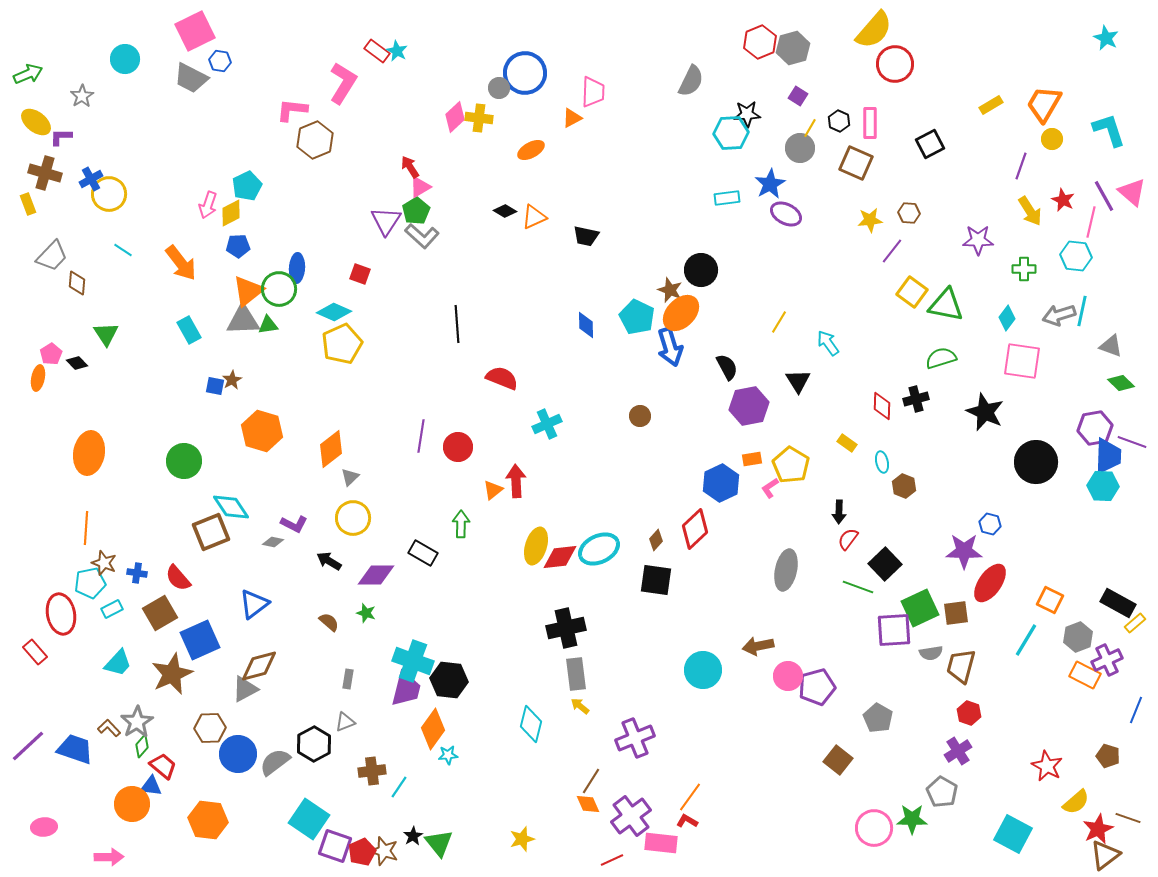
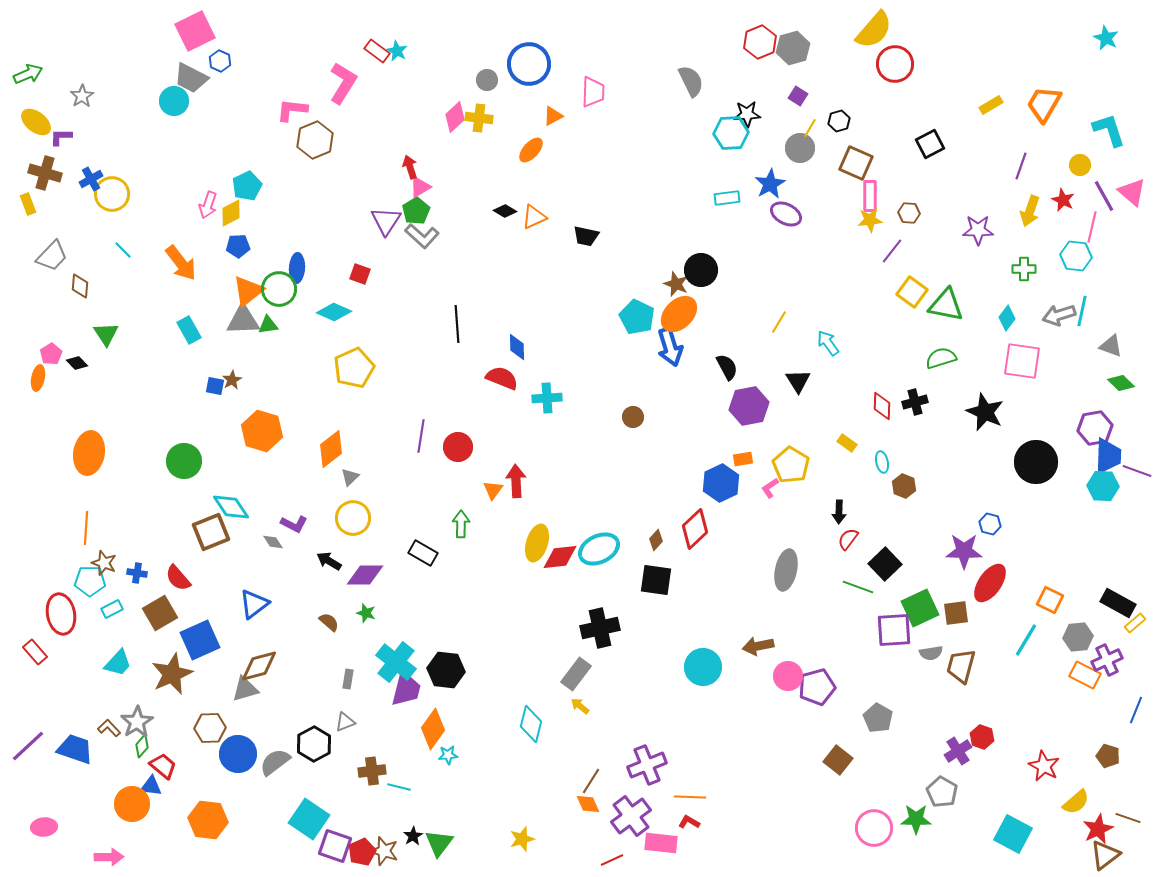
cyan circle at (125, 59): moved 49 px right, 42 px down
blue hexagon at (220, 61): rotated 15 degrees clockwise
blue circle at (525, 73): moved 4 px right, 9 px up
gray semicircle at (691, 81): rotated 52 degrees counterclockwise
gray circle at (499, 88): moved 12 px left, 8 px up
orange triangle at (572, 118): moved 19 px left, 2 px up
black hexagon at (839, 121): rotated 20 degrees clockwise
pink rectangle at (870, 123): moved 73 px down
yellow circle at (1052, 139): moved 28 px right, 26 px down
orange ellipse at (531, 150): rotated 20 degrees counterclockwise
red arrow at (410, 167): rotated 15 degrees clockwise
yellow circle at (109, 194): moved 3 px right
yellow arrow at (1030, 211): rotated 52 degrees clockwise
pink line at (1091, 222): moved 1 px right, 5 px down
purple star at (978, 240): moved 10 px up
cyan line at (123, 250): rotated 12 degrees clockwise
brown diamond at (77, 283): moved 3 px right, 3 px down
brown star at (670, 290): moved 6 px right, 6 px up
orange ellipse at (681, 313): moved 2 px left, 1 px down
blue diamond at (586, 325): moved 69 px left, 22 px down
yellow pentagon at (342, 344): moved 12 px right, 24 px down
black cross at (916, 399): moved 1 px left, 3 px down
brown circle at (640, 416): moved 7 px left, 1 px down
cyan cross at (547, 424): moved 26 px up; rotated 20 degrees clockwise
purple line at (1132, 442): moved 5 px right, 29 px down
orange rectangle at (752, 459): moved 9 px left
orange triangle at (493, 490): rotated 15 degrees counterclockwise
gray diamond at (273, 542): rotated 45 degrees clockwise
yellow ellipse at (536, 546): moved 1 px right, 3 px up
purple diamond at (376, 575): moved 11 px left
cyan pentagon at (90, 583): moved 2 px up; rotated 12 degrees clockwise
black cross at (566, 628): moved 34 px right
gray hexagon at (1078, 637): rotated 16 degrees clockwise
cyan cross at (413, 661): moved 17 px left, 1 px down; rotated 18 degrees clockwise
cyan circle at (703, 670): moved 3 px up
gray rectangle at (576, 674): rotated 44 degrees clockwise
black hexagon at (449, 680): moved 3 px left, 10 px up
gray triangle at (245, 689): rotated 12 degrees clockwise
red hexagon at (969, 713): moved 13 px right, 24 px down
purple cross at (635, 738): moved 12 px right, 27 px down
red star at (1047, 766): moved 3 px left
cyan line at (399, 787): rotated 70 degrees clockwise
orange line at (690, 797): rotated 56 degrees clockwise
green star at (912, 819): moved 4 px right
red L-shape at (687, 821): moved 2 px right, 1 px down
green triangle at (439, 843): rotated 16 degrees clockwise
